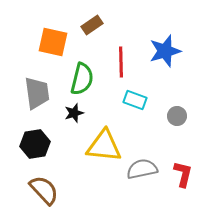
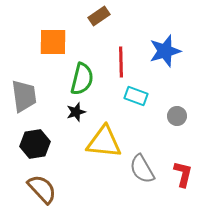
brown rectangle: moved 7 px right, 9 px up
orange square: rotated 12 degrees counterclockwise
gray trapezoid: moved 13 px left, 3 px down
cyan rectangle: moved 1 px right, 4 px up
black star: moved 2 px right, 1 px up
yellow triangle: moved 4 px up
gray semicircle: rotated 108 degrees counterclockwise
brown semicircle: moved 2 px left, 1 px up
